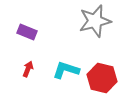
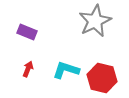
gray star: rotated 12 degrees counterclockwise
